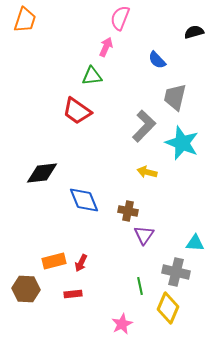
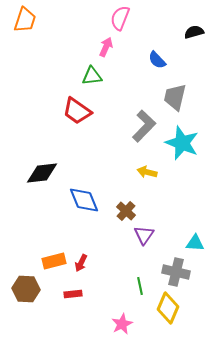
brown cross: moved 2 px left; rotated 30 degrees clockwise
